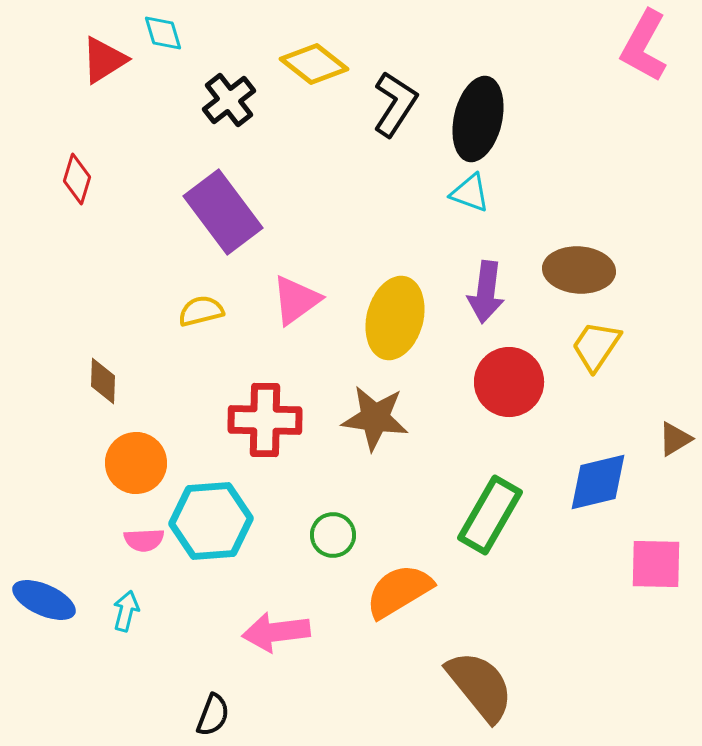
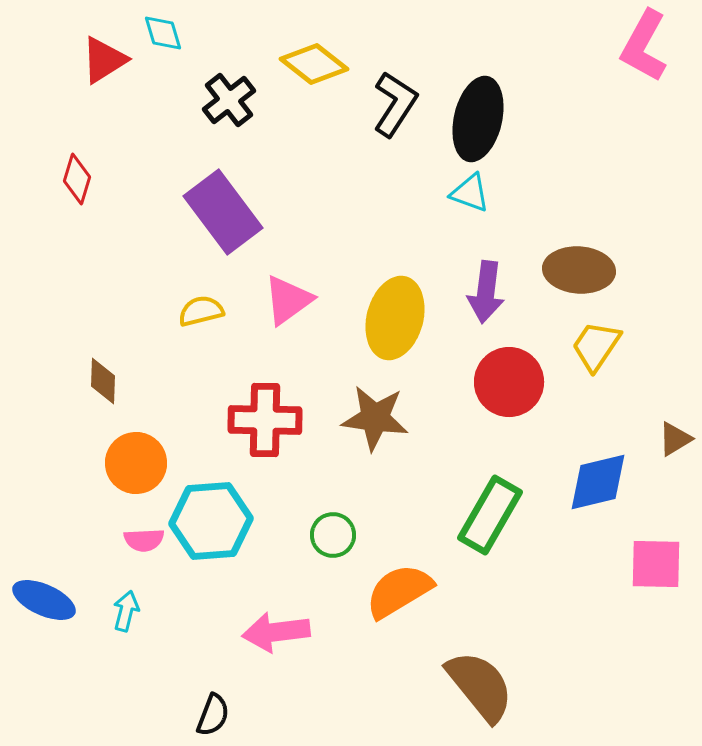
pink triangle: moved 8 px left
